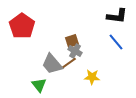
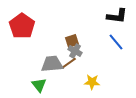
gray trapezoid: rotated 125 degrees clockwise
yellow star: moved 5 px down
